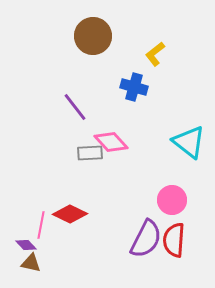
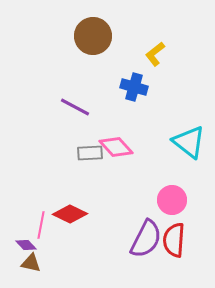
purple line: rotated 24 degrees counterclockwise
pink diamond: moved 5 px right, 5 px down
